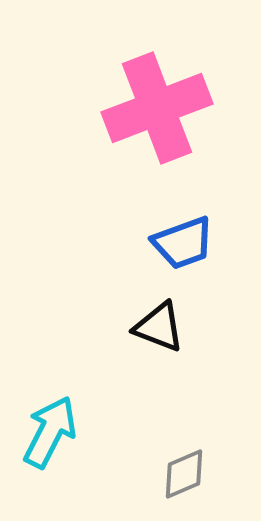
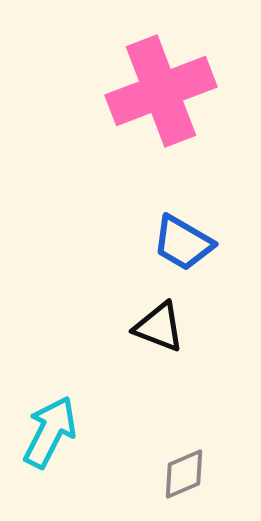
pink cross: moved 4 px right, 17 px up
blue trapezoid: rotated 50 degrees clockwise
